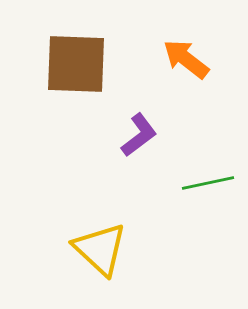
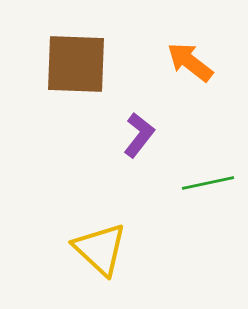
orange arrow: moved 4 px right, 3 px down
purple L-shape: rotated 15 degrees counterclockwise
